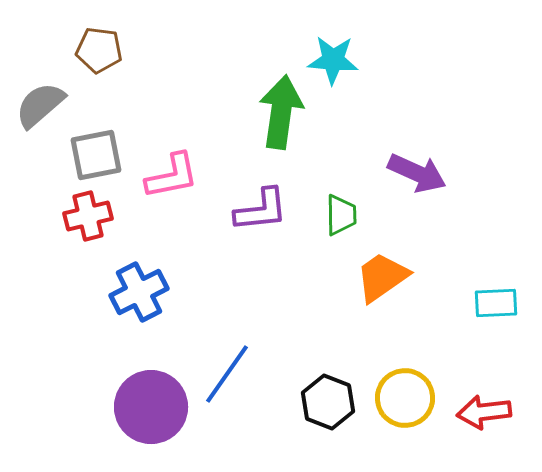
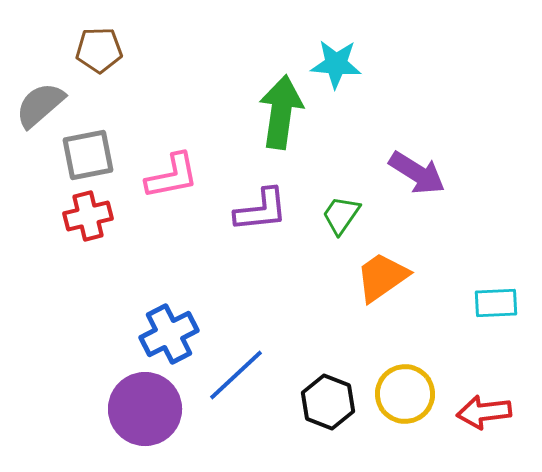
brown pentagon: rotated 9 degrees counterclockwise
cyan star: moved 3 px right, 4 px down
gray square: moved 8 px left
purple arrow: rotated 8 degrees clockwise
green trapezoid: rotated 144 degrees counterclockwise
blue cross: moved 30 px right, 42 px down
blue line: moved 9 px right, 1 px down; rotated 12 degrees clockwise
yellow circle: moved 4 px up
purple circle: moved 6 px left, 2 px down
